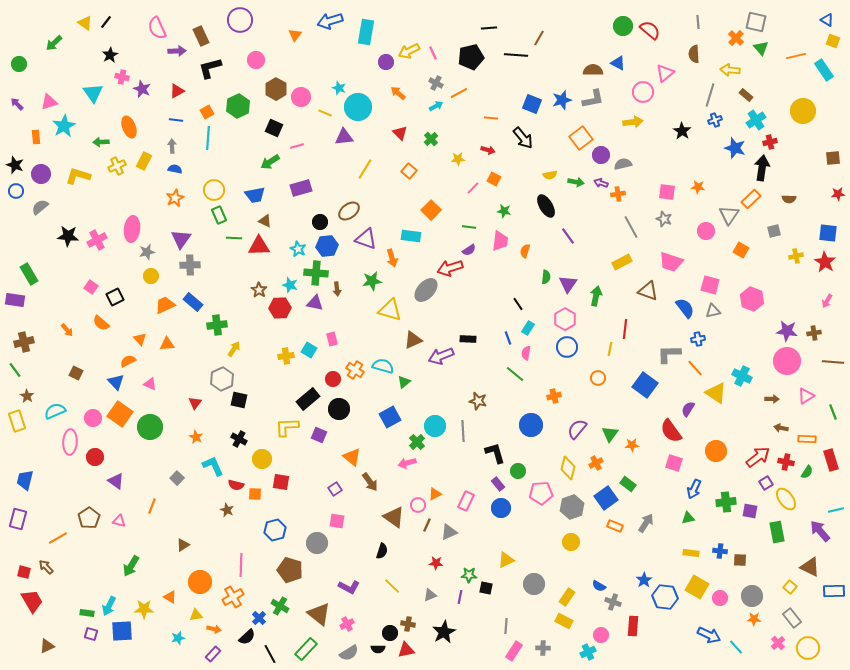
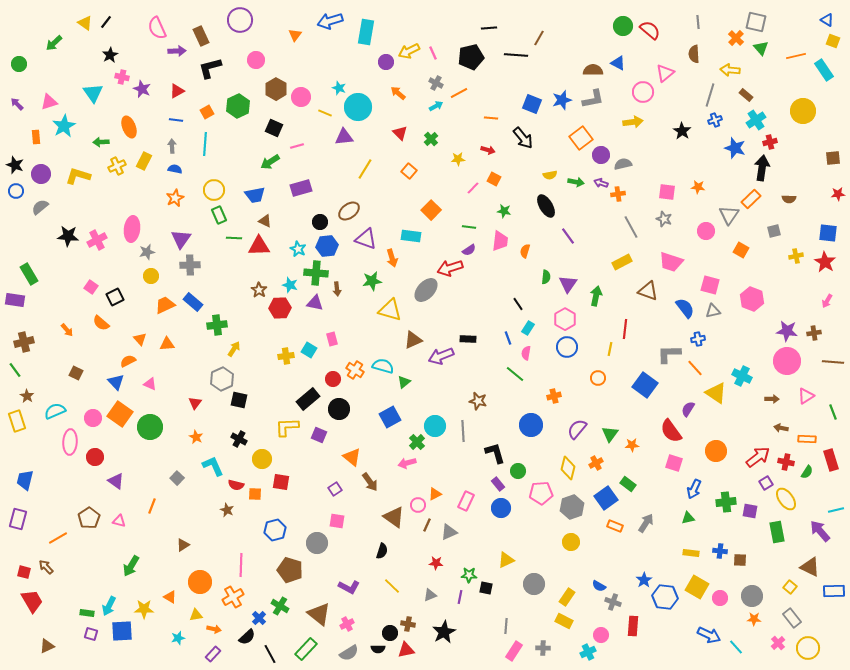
cyan line at (208, 138): moved 3 px left, 6 px down
